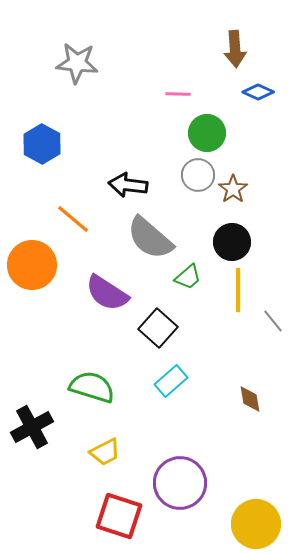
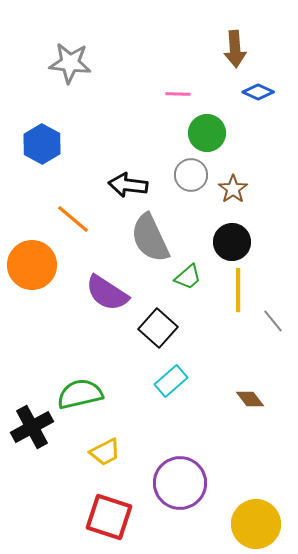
gray star: moved 7 px left
gray circle: moved 7 px left
gray semicircle: rotated 24 degrees clockwise
green semicircle: moved 12 px left, 7 px down; rotated 30 degrees counterclockwise
brown diamond: rotated 28 degrees counterclockwise
red square: moved 10 px left, 1 px down
